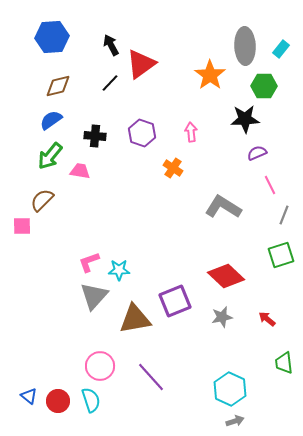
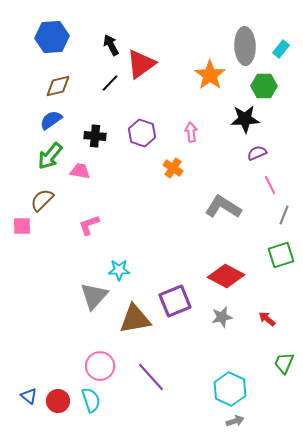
pink L-shape: moved 37 px up
red diamond: rotated 15 degrees counterclockwise
green trapezoid: rotated 30 degrees clockwise
